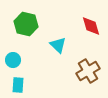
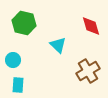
green hexagon: moved 2 px left, 1 px up
